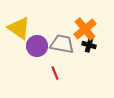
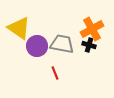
orange cross: moved 7 px right; rotated 10 degrees clockwise
